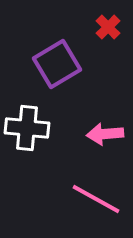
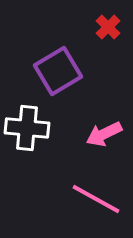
purple square: moved 1 px right, 7 px down
pink arrow: moved 1 px left; rotated 21 degrees counterclockwise
